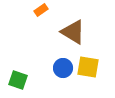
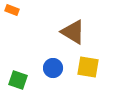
orange rectangle: moved 29 px left; rotated 56 degrees clockwise
blue circle: moved 10 px left
